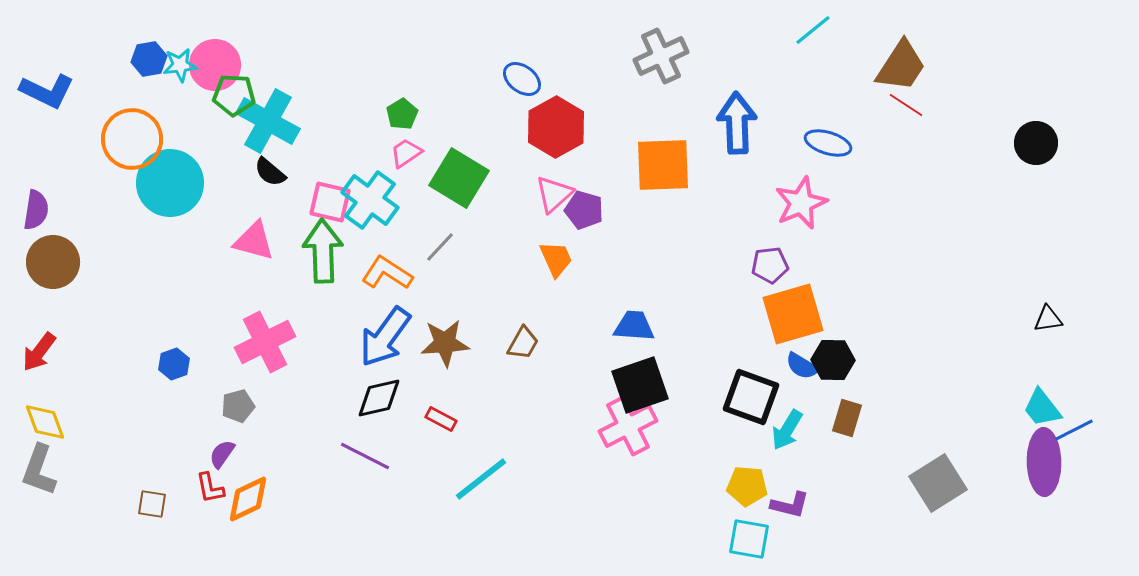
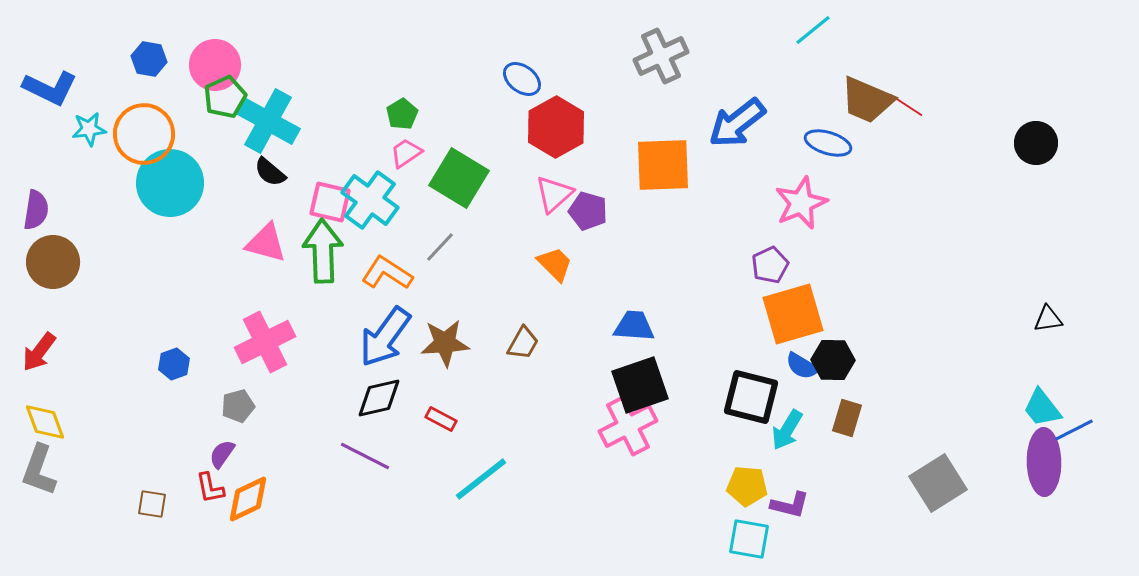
blue hexagon at (149, 59): rotated 20 degrees clockwise
cyan star at (180, 65): moved 91 px left, 64 px down
brown trapezoid at (901, 66): moved 34 px left, 34 px down; rotated 80 degrees clockwise
blue L-shape at (47, 91): moved 3 px right, 3 px up
green pentagon at (234, 95): moved 9 px left, 2 px down; rotated 27 degrees counterclockwise
blue arrow at (737, 123): rotated 126 degrees counterclockwise
orange circle at (132, 139): moved 12 px right, 5 px up
purple pentagon at (584, 210): moved 4 px right, 1 px down
pink triangle at (254, 241): moved 12 px right, 2 px down
orange trapezoid at (556, 259): moved 1 px left, 5 px down; rotated 21 degrees counterclockwise
purple pentagon at (770, 265): rotated 18 degrees counterclockwise
black square at (751, 397): rotated 6 degrees counterclockwise
